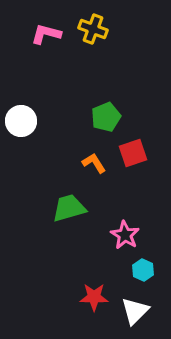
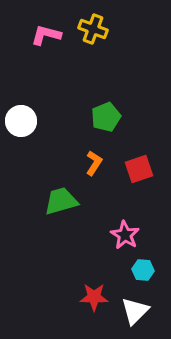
pink L-shape: moved 1 px down
red square: moved 6 px right, 16 px down
orange L-shape: rotated 65 degrees clockwise
green trapezoid: moved 8 px left, 7 px up
cyan hexagon: rotated 20 degrees counterclockwise
